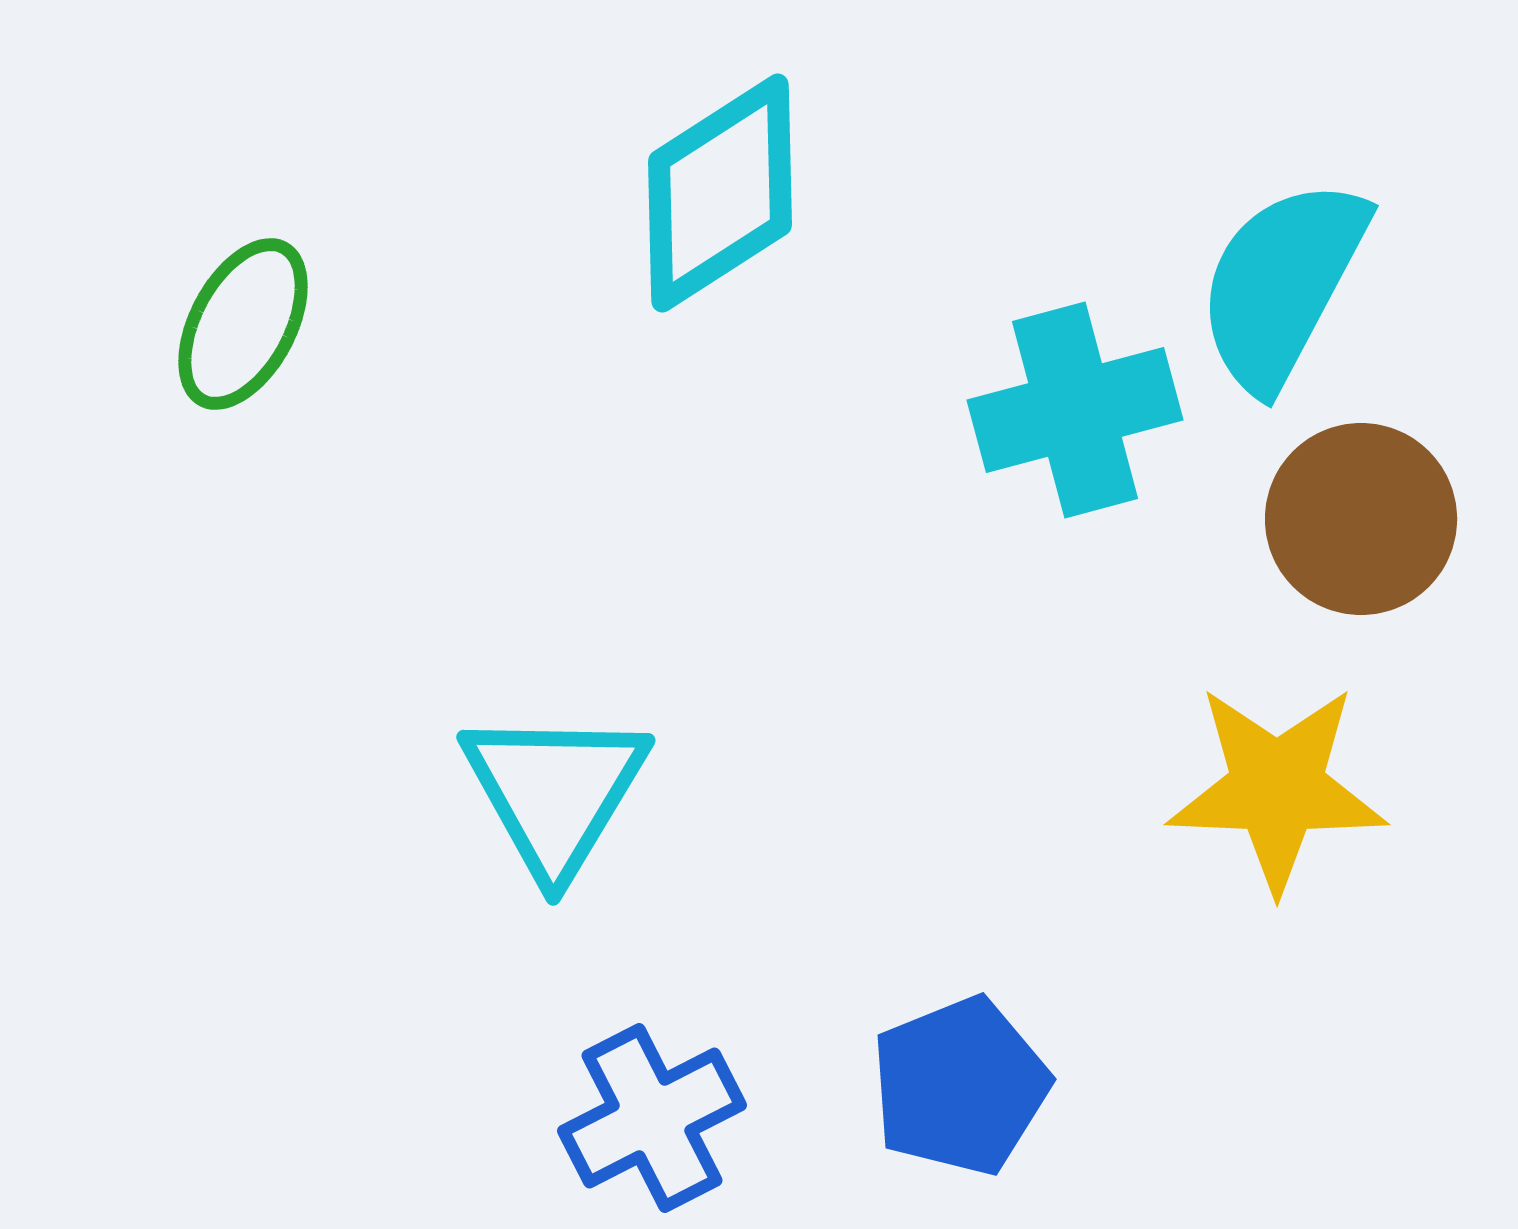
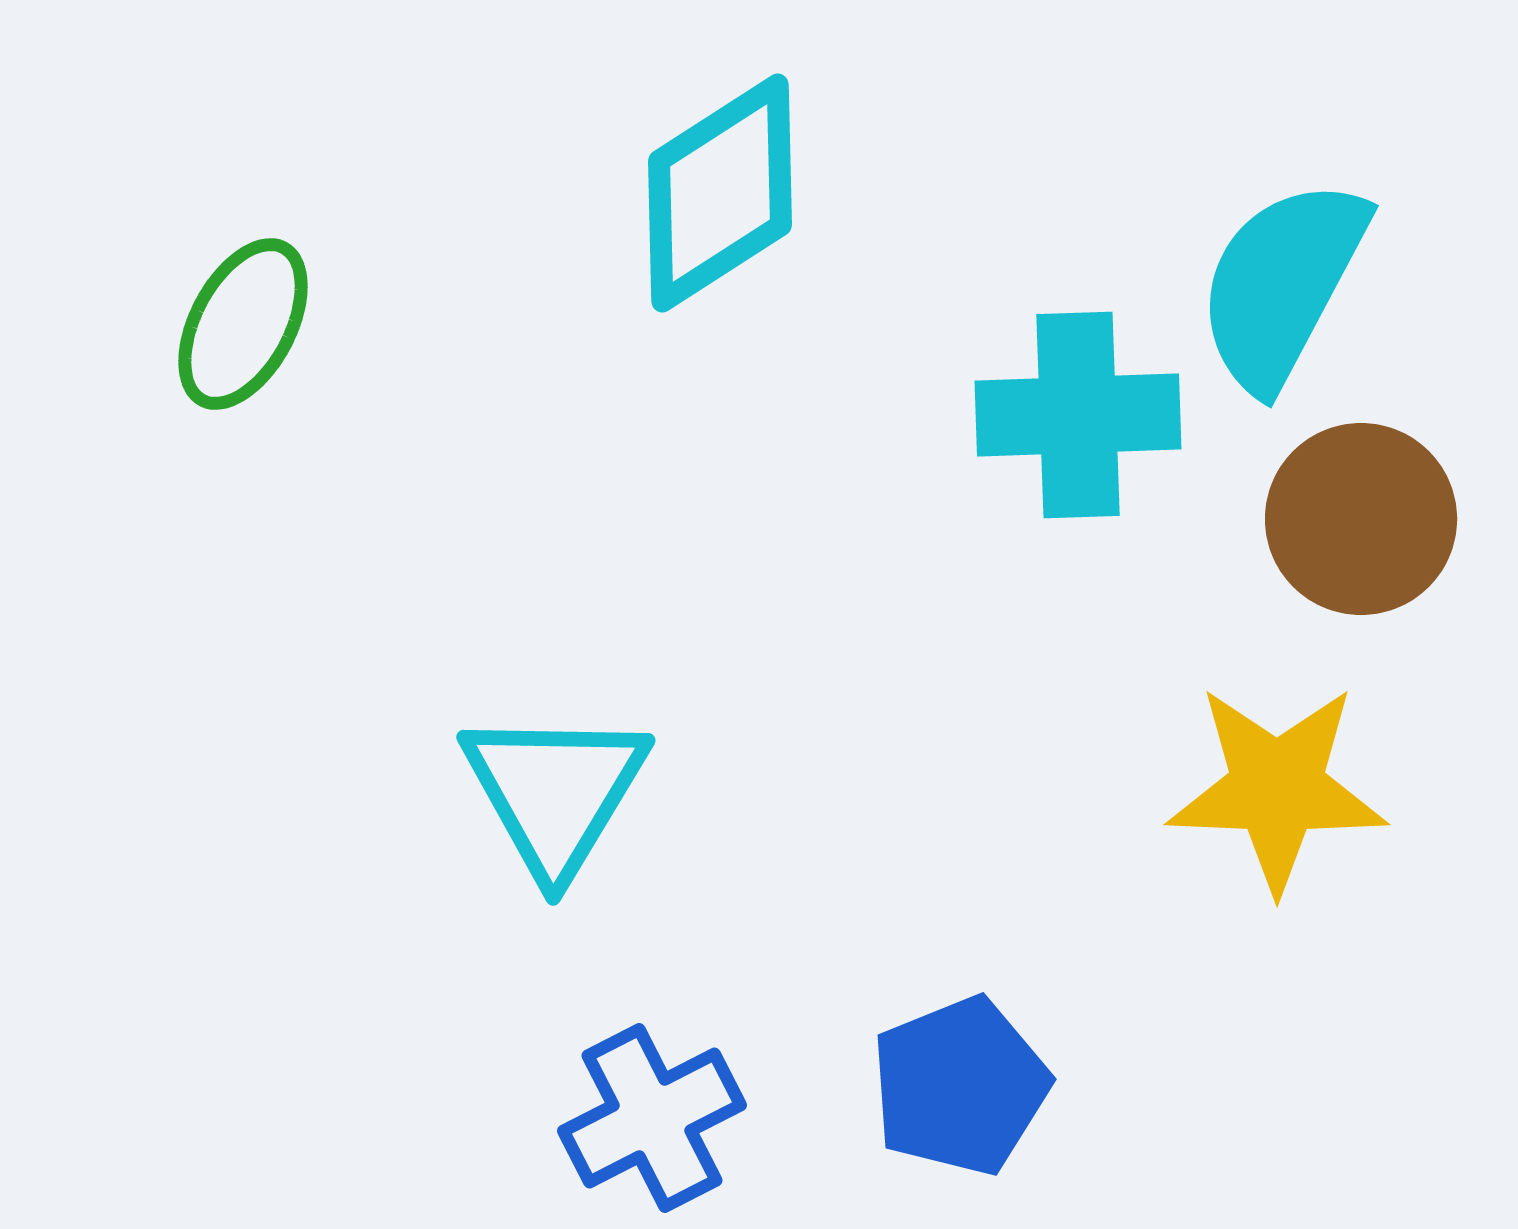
cyan cross: moved 3 px right, 5 px down; rotated 13 degrees clockwise
